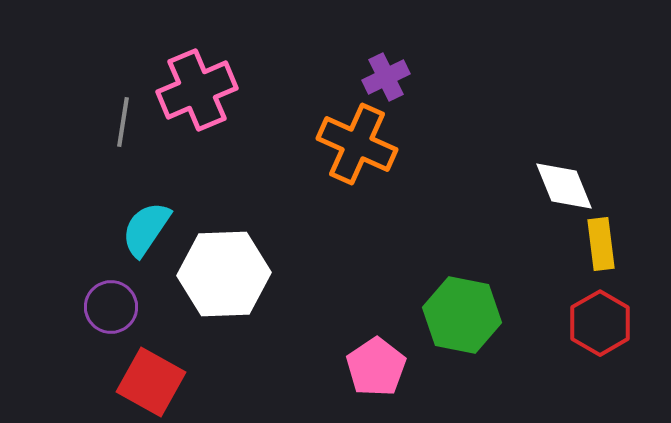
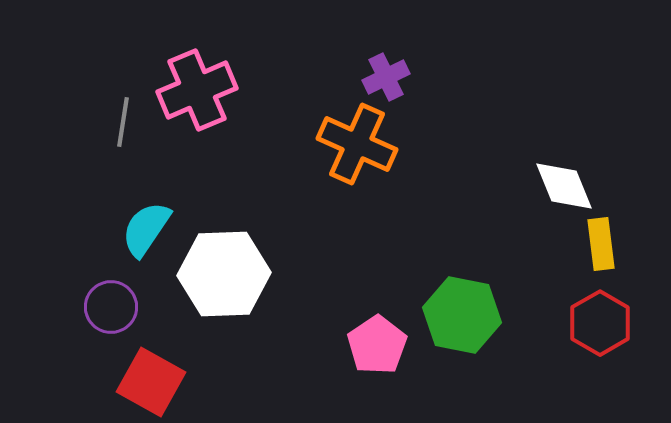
pink pentagon: moved 1 px right, 22 px up
